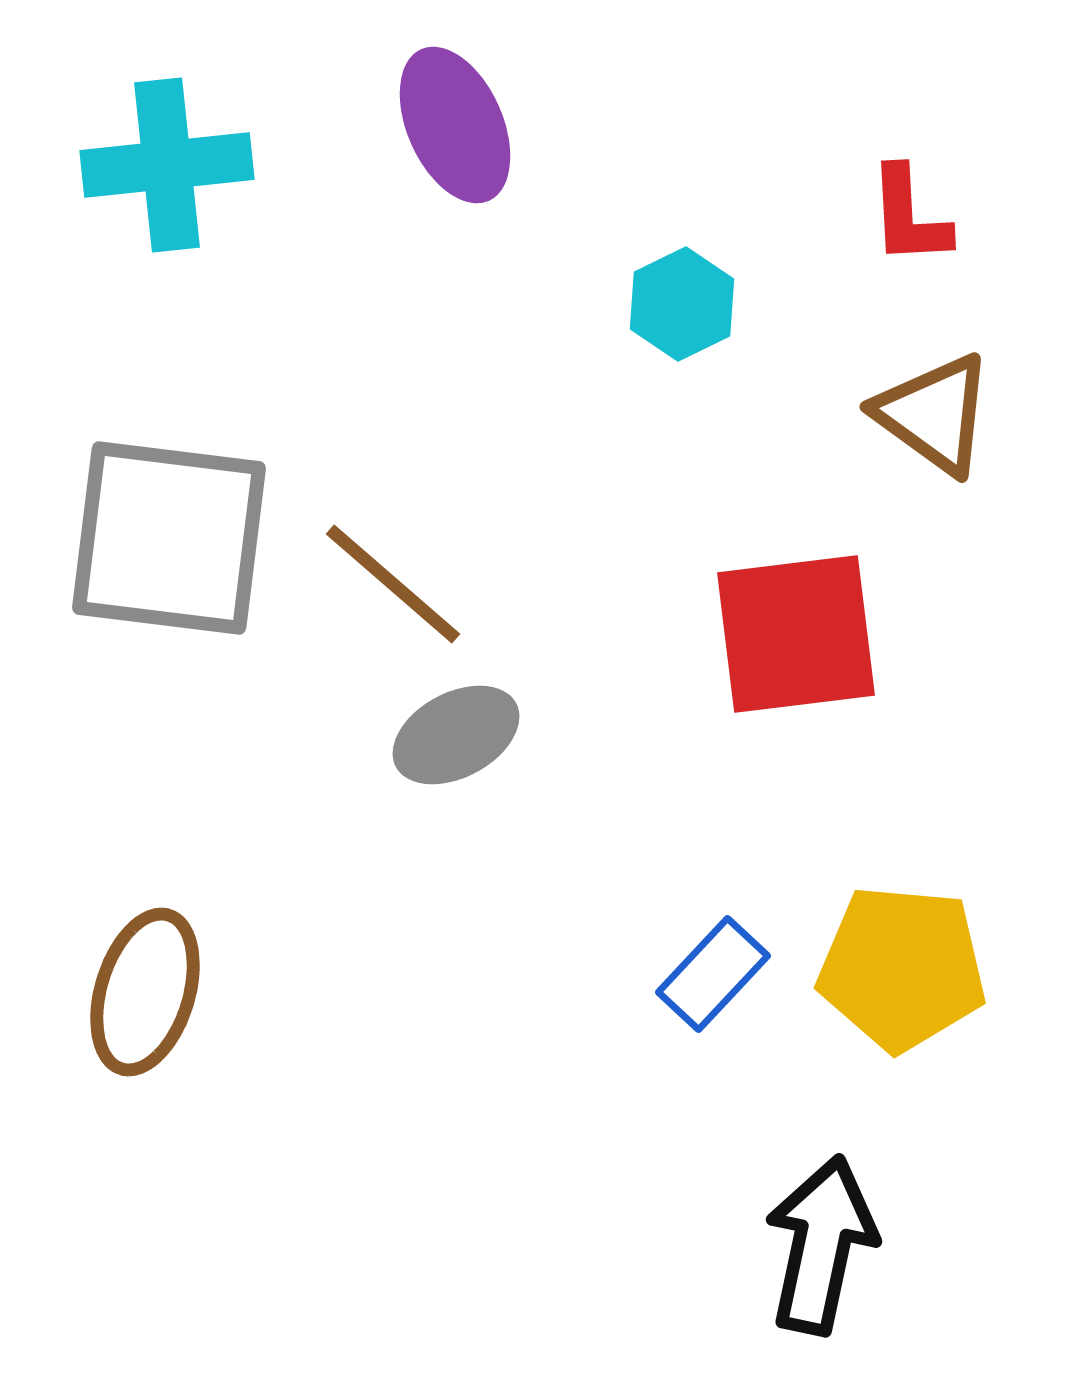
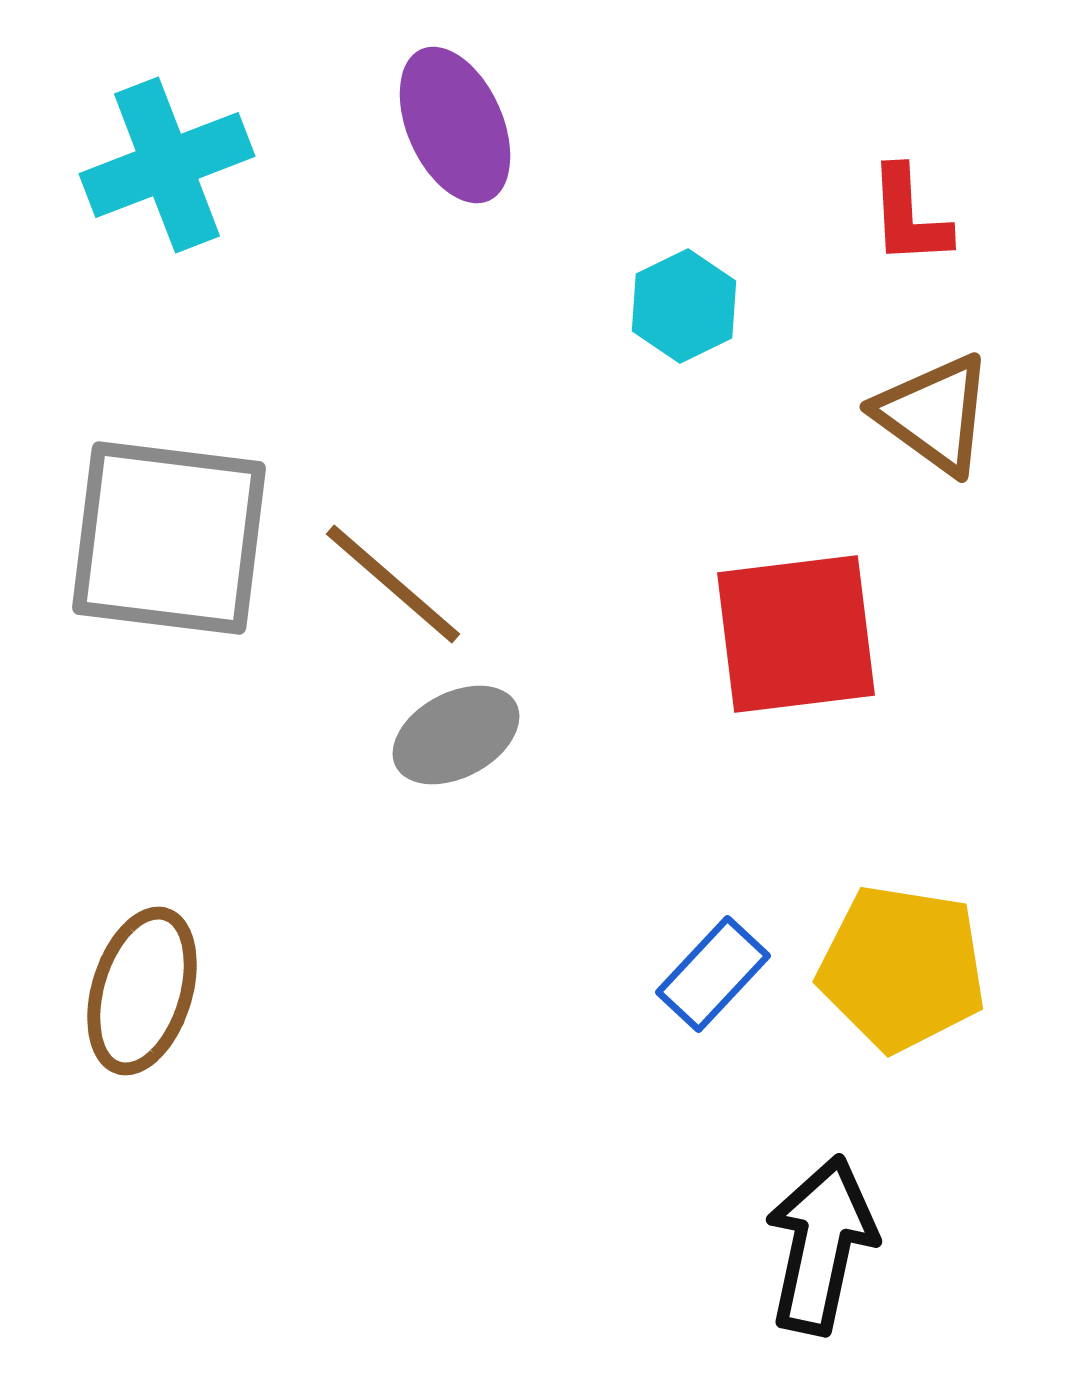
cyan cross: rotated 15 degrees counterclockwise
cyan hexagon: moved 2 px right, 2 px down
yellow pentagon: rotated 4 degrees clockwise
brown ellipse: moved 3 px left, 1 px up
